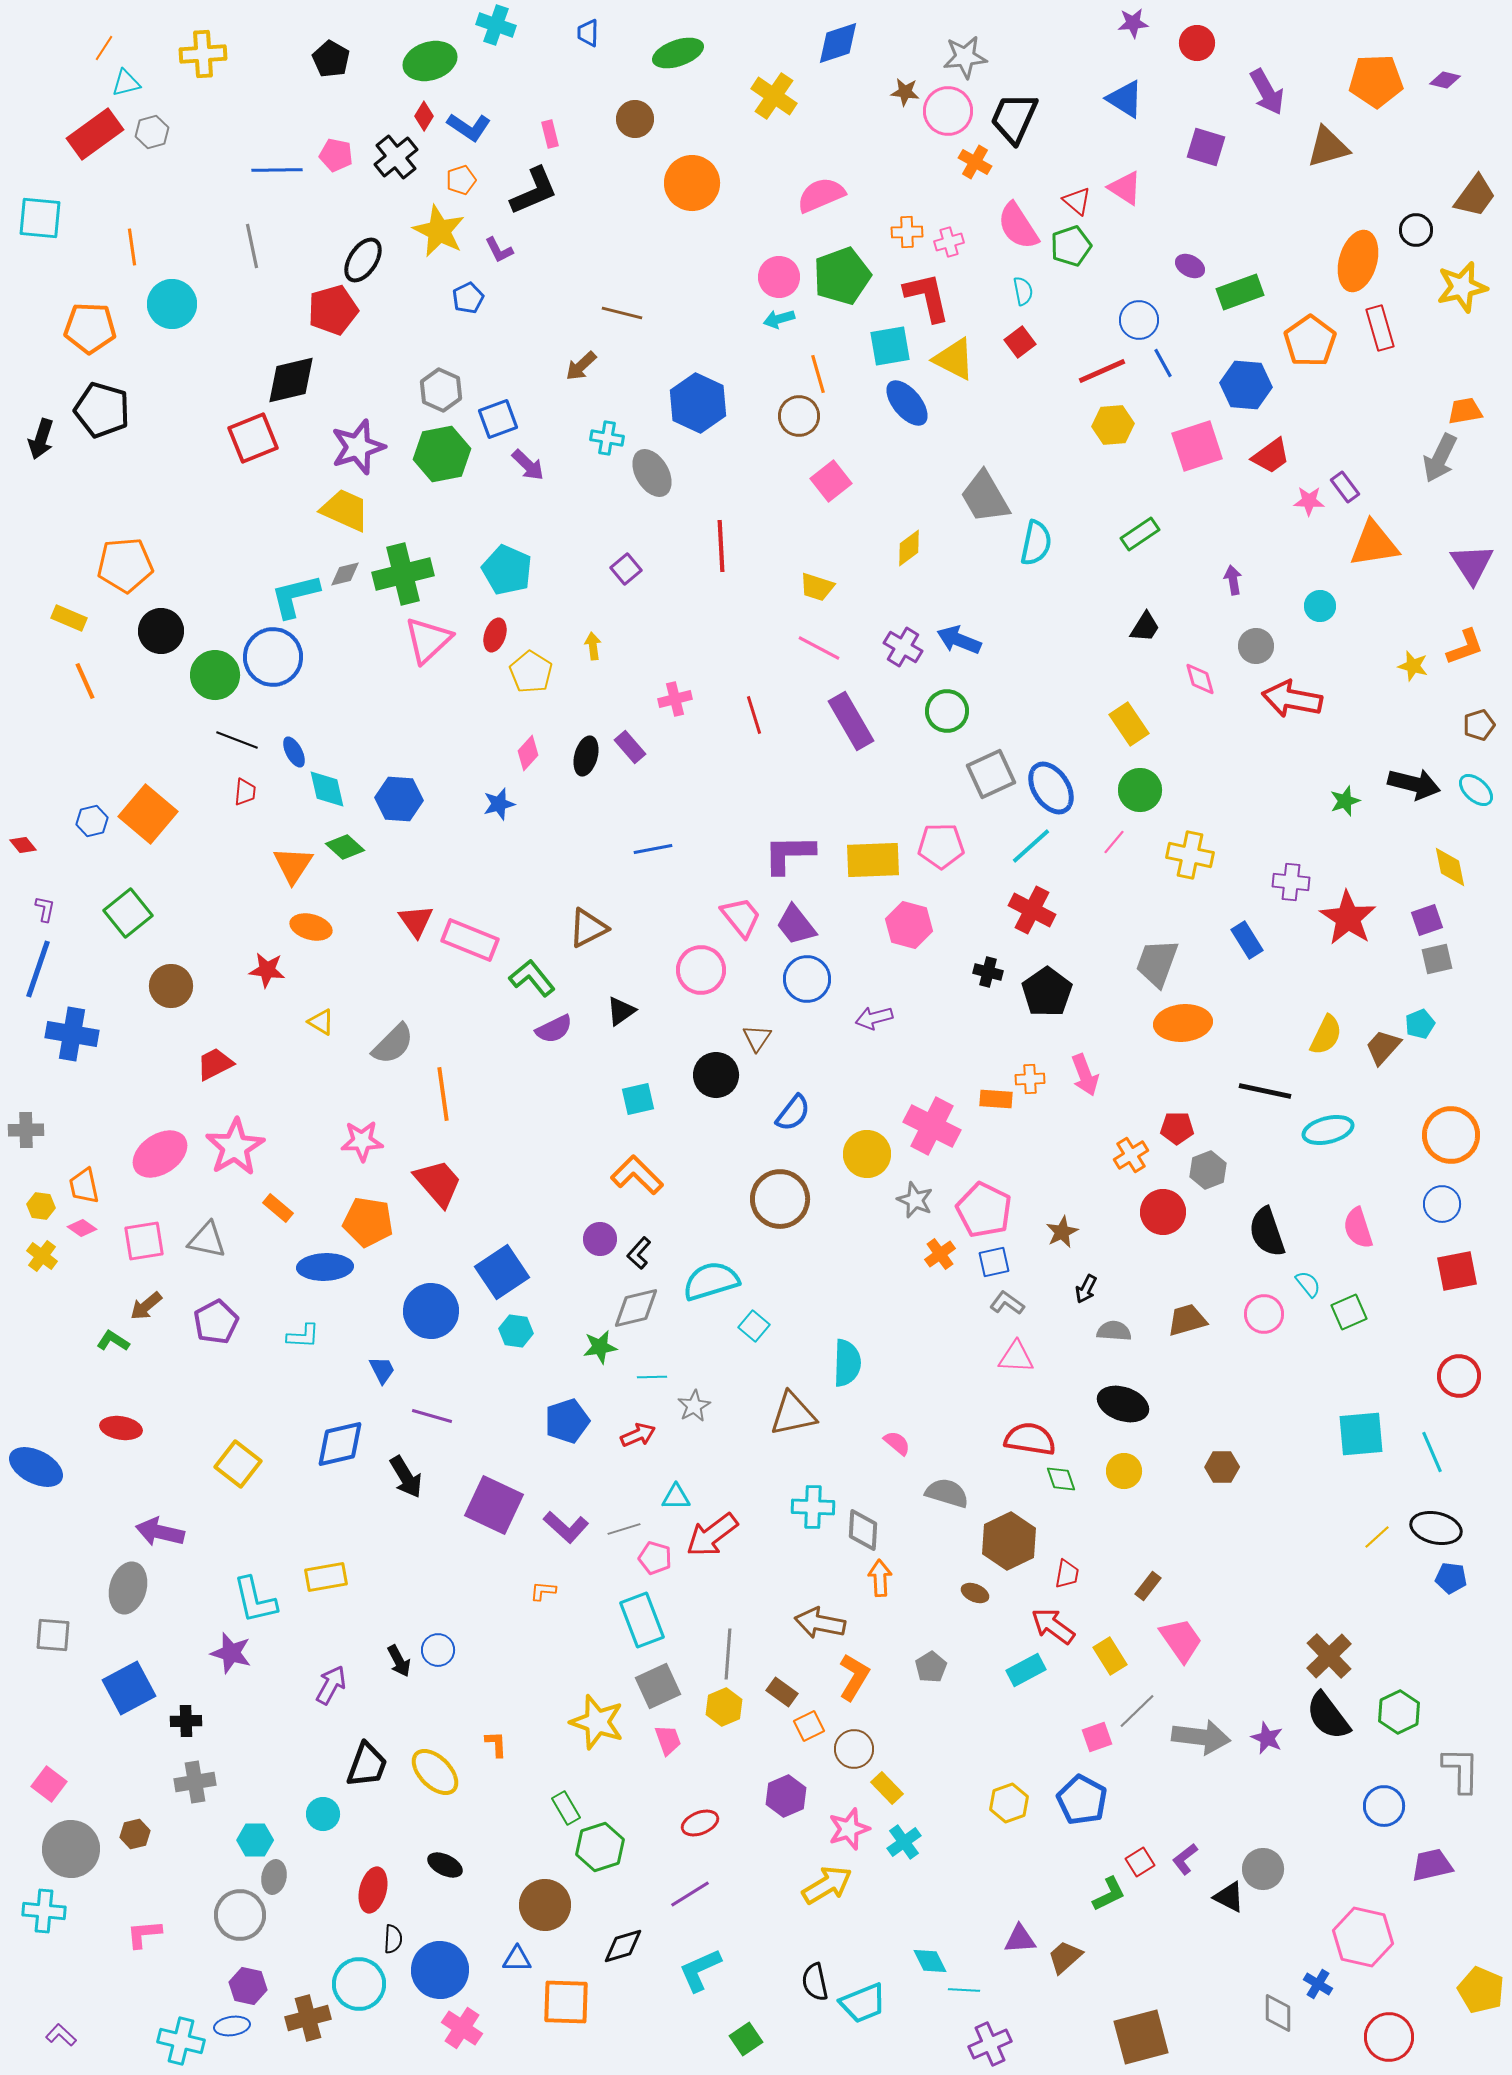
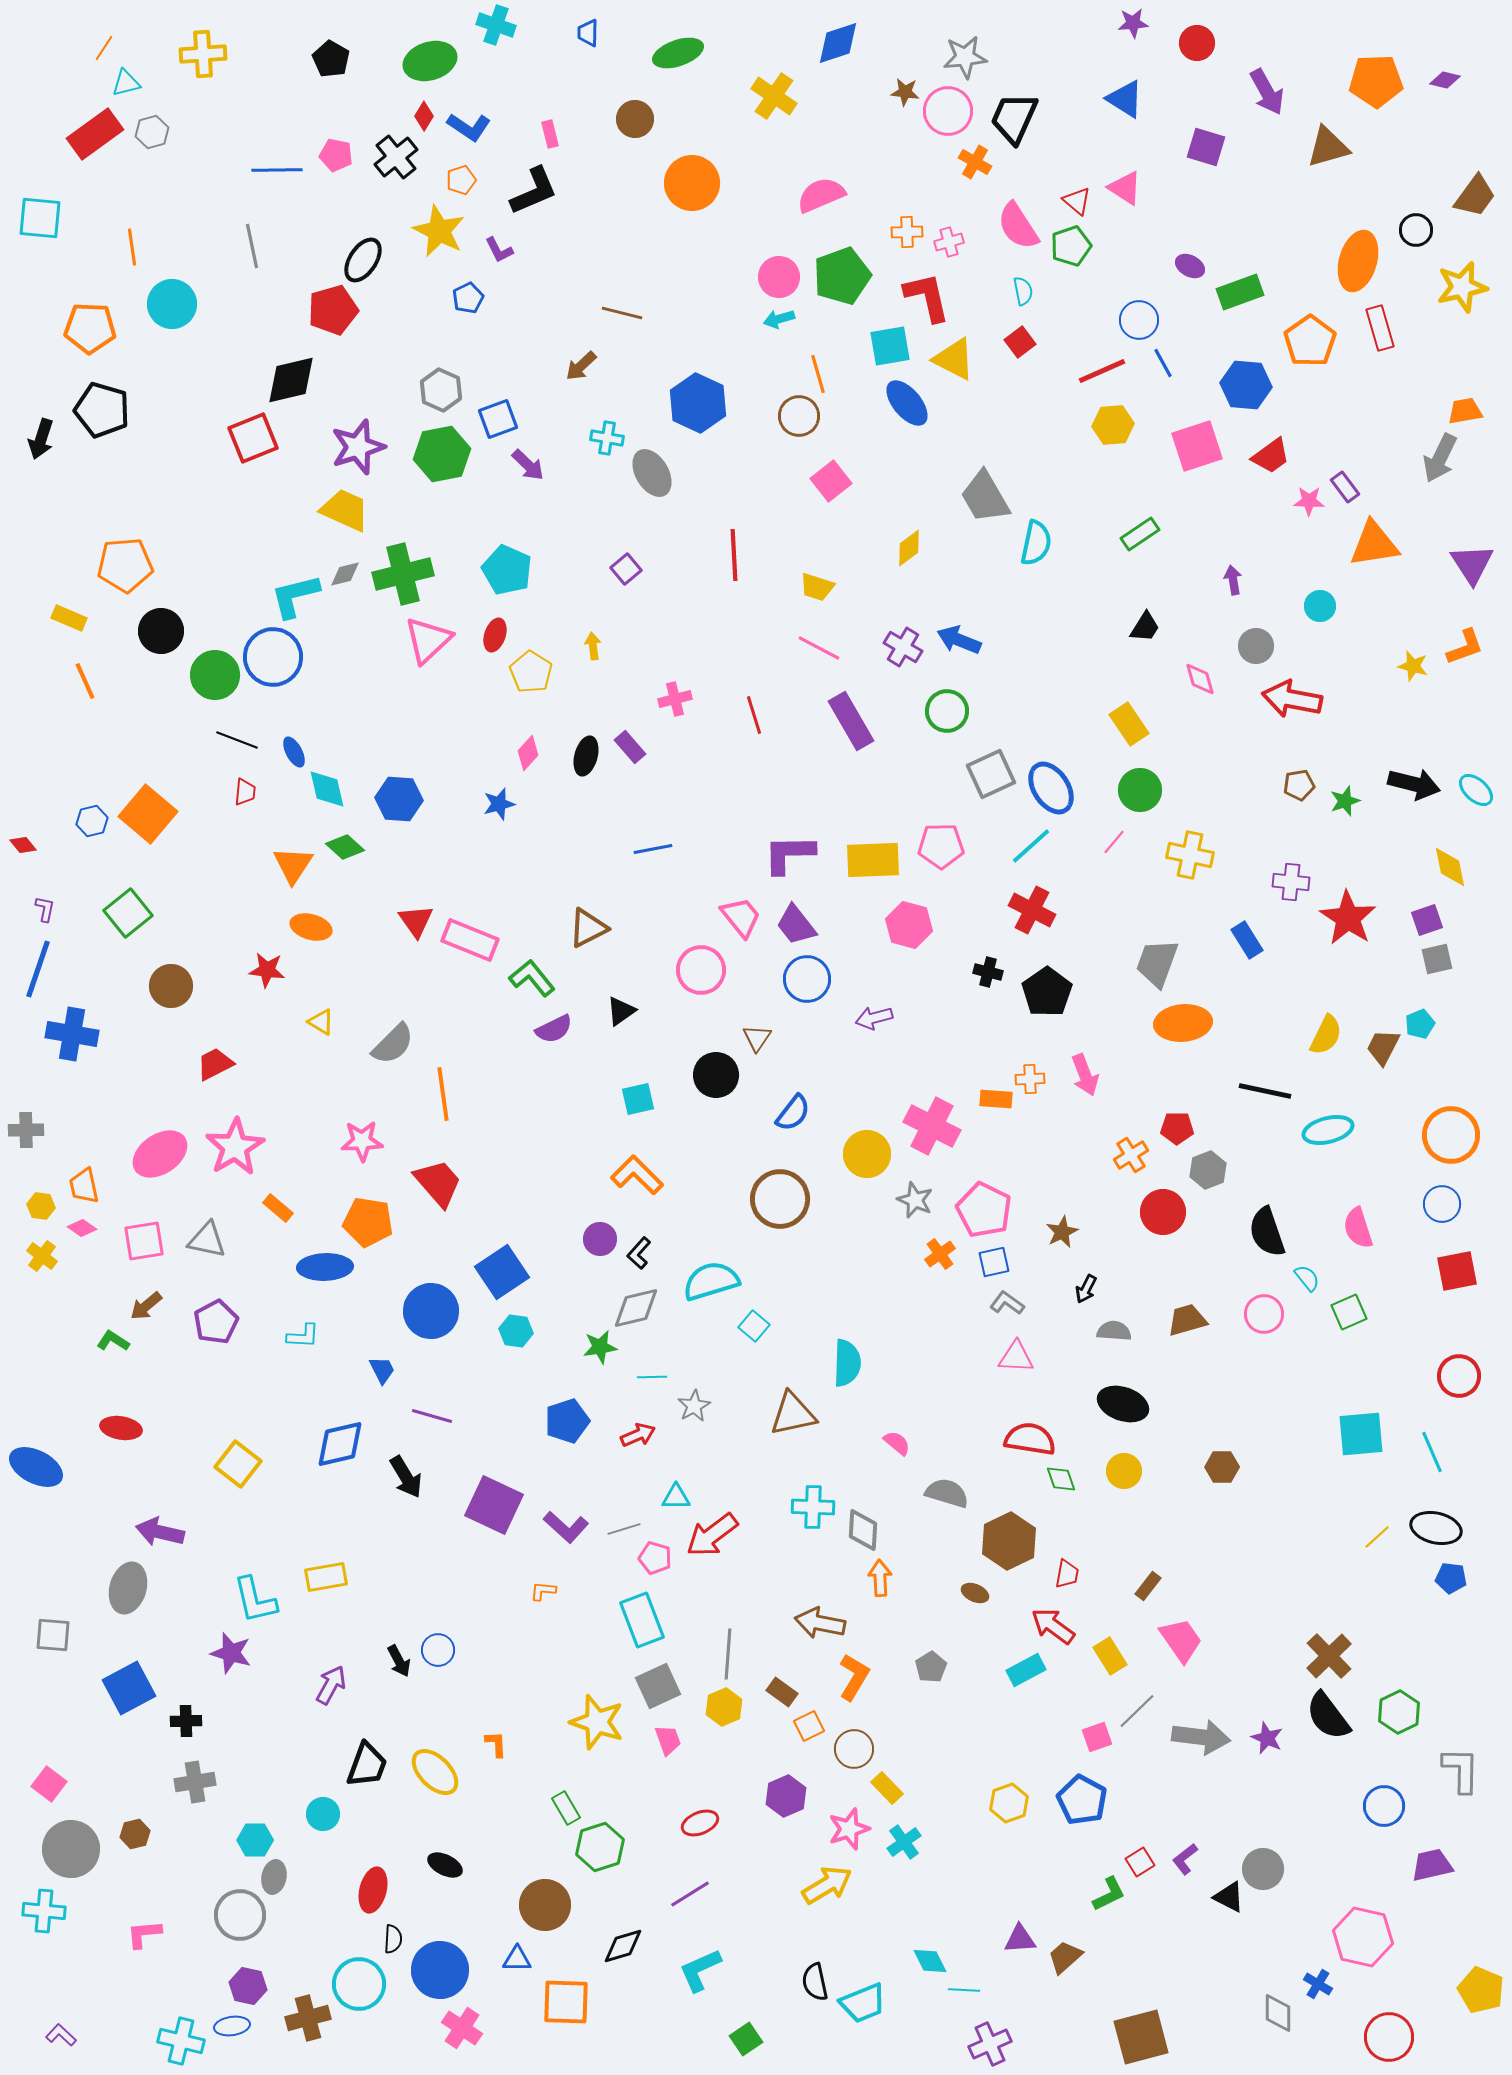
red line at (721, 546): moved 13 px right, 9 px down
brown pentagon at (1479, 725): moved 180 px left, 60 px down; rotated 8 degrees clockwise
brown trapezoid at (1383, 1047): rotated 15 degrees counterclockwise
cyan semicircle at (1308, 1284): moved 1 px left, 6 px up
